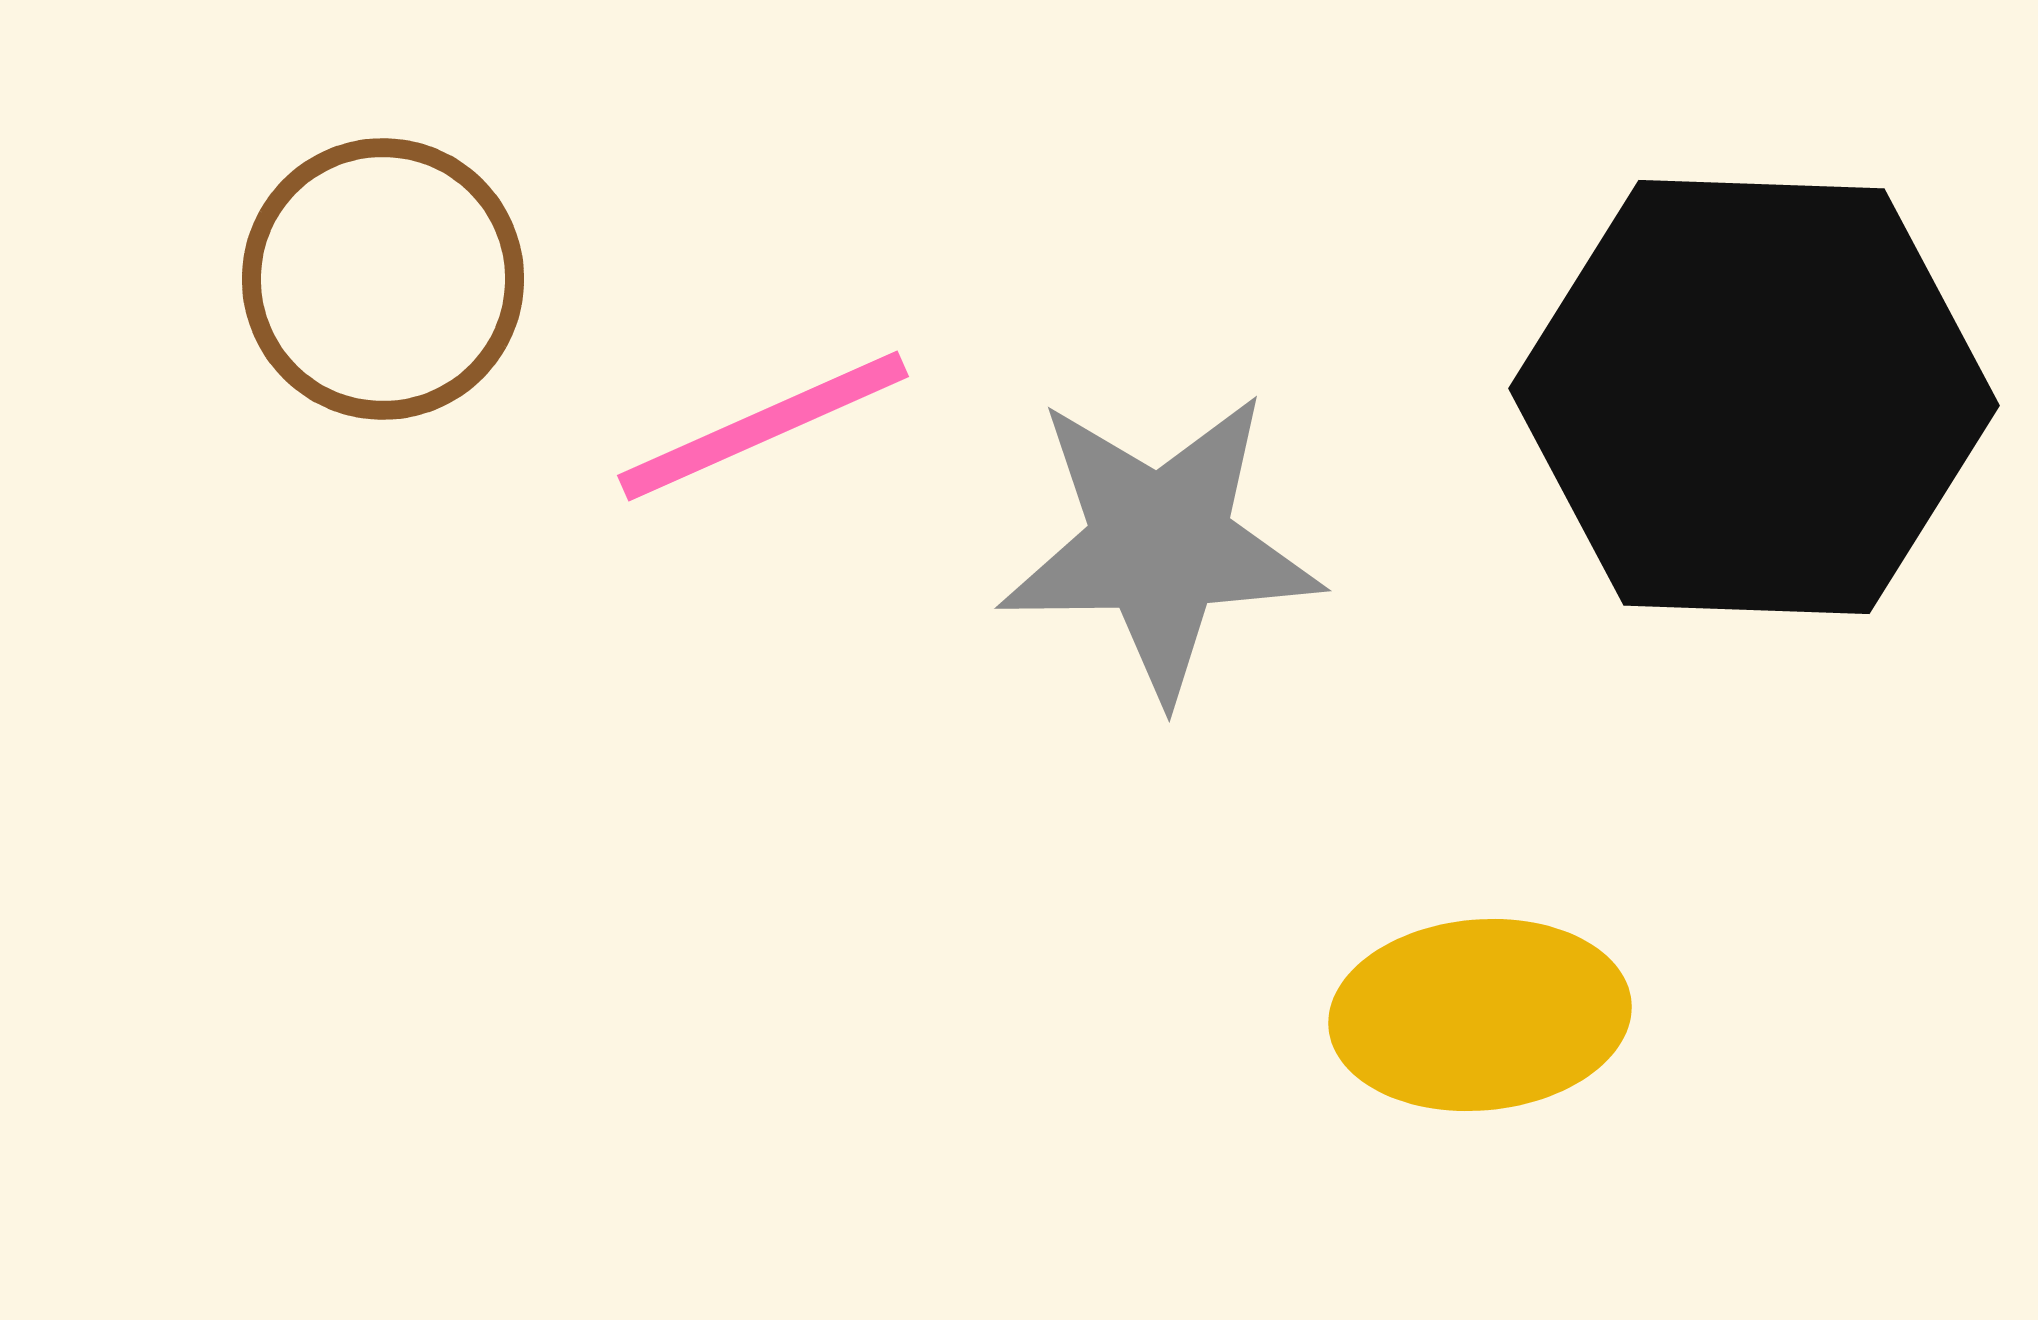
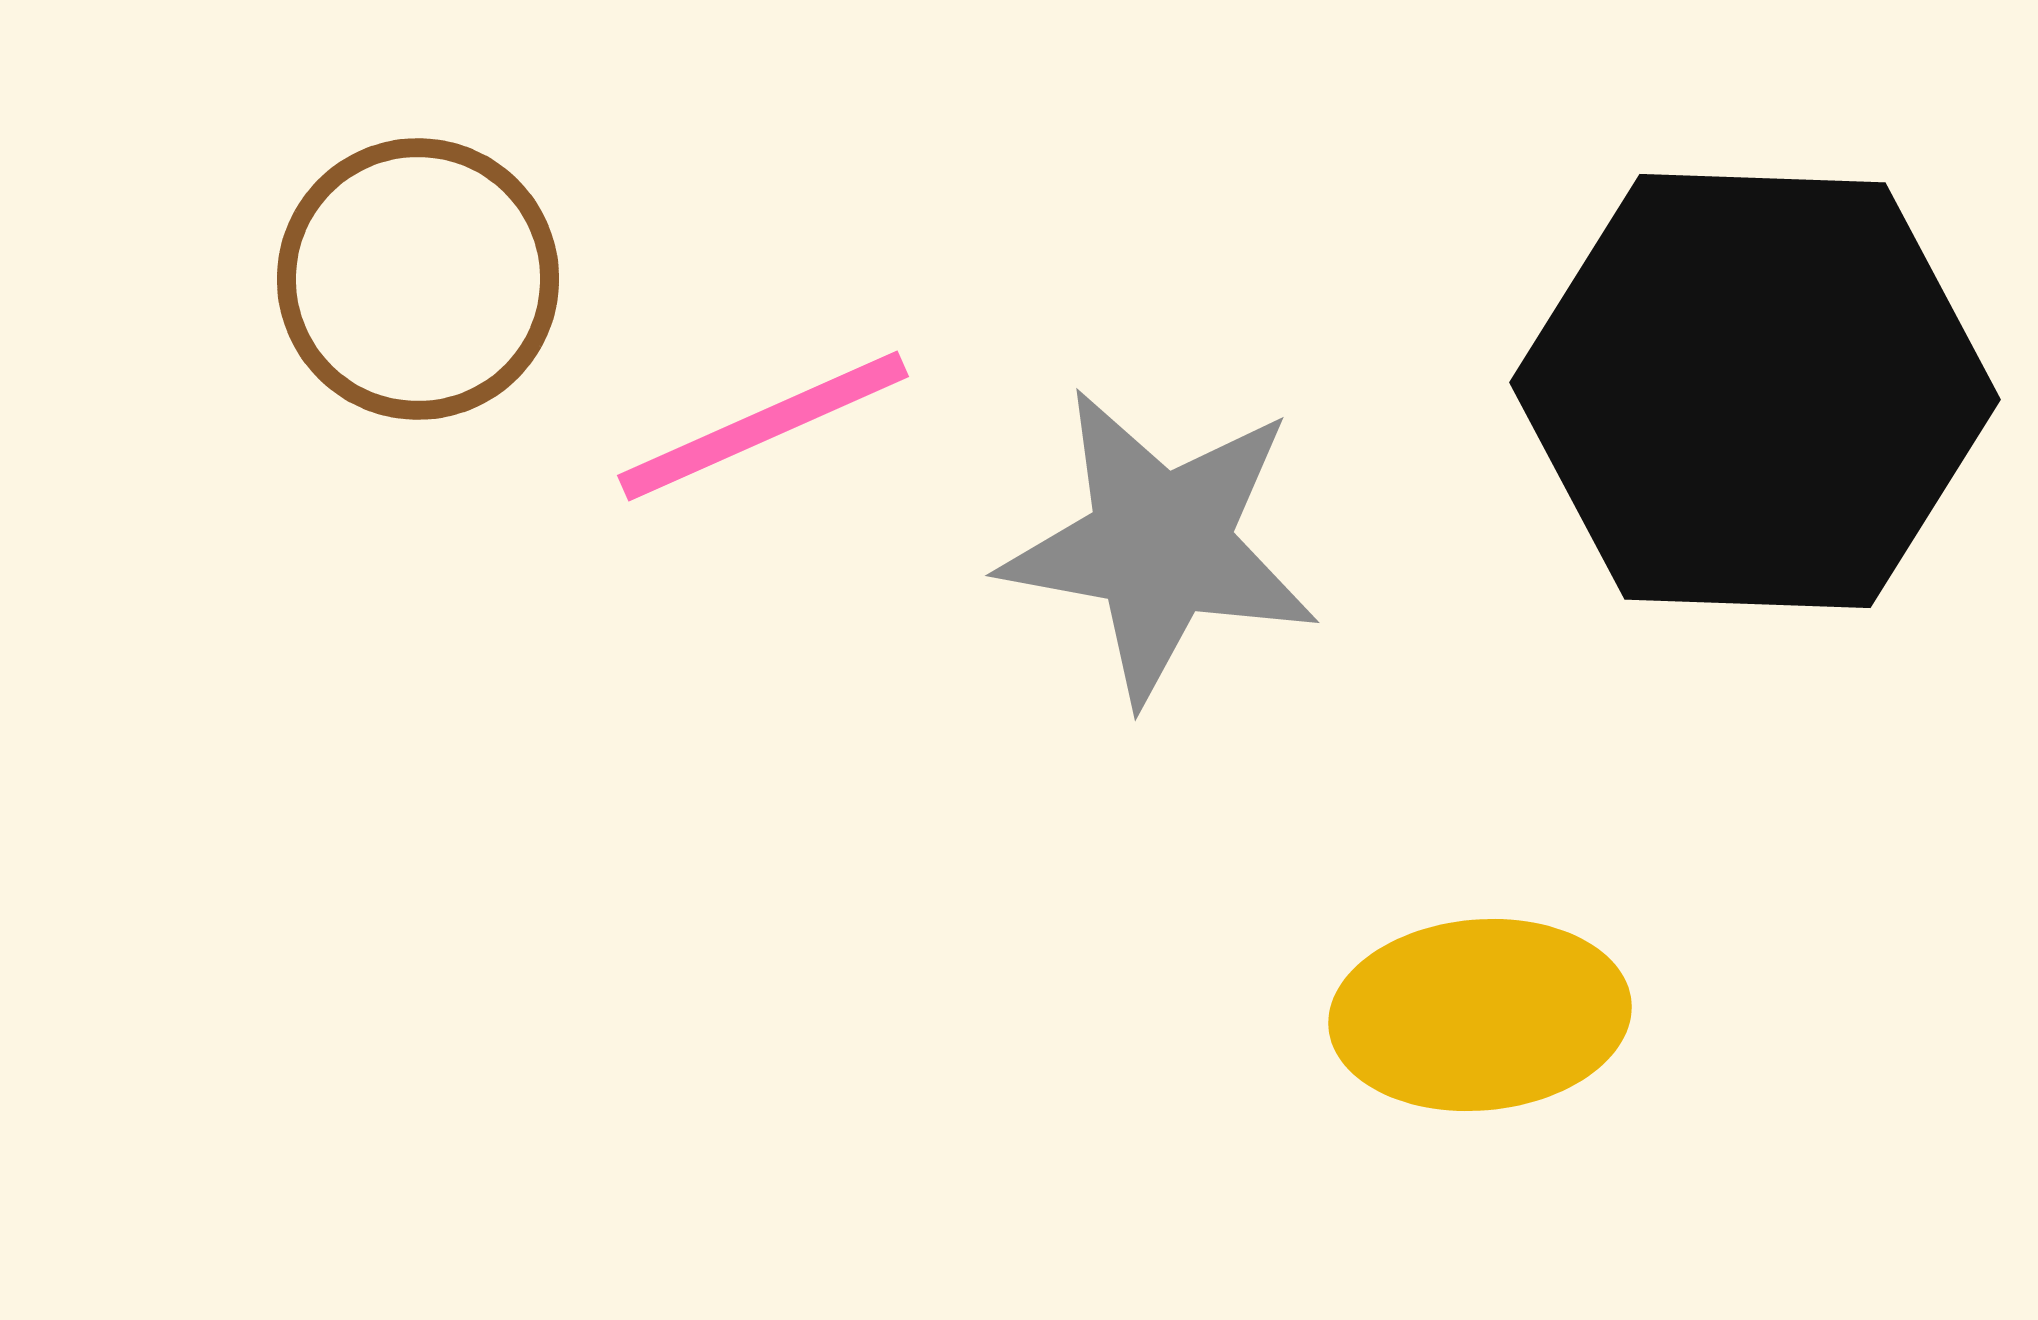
brown circle: moved 35 px right
black hexagon: moved 1 px right, 6 px up
gray star: rotated 11 degrees clockwise
